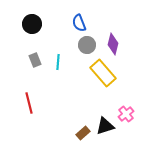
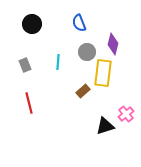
gray circle: moved 7 px down
gray rectangle: moved 10 px left, 5 px down
yellow rectangle: rotated 48 degrees clockwise
brown rectangle: moved 42 px up
